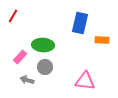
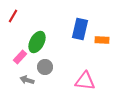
blue rectangle: moved 6 px down
green ellipse: moved 6 px left, 3 px up; rotated 65 degrees counterclockwise
